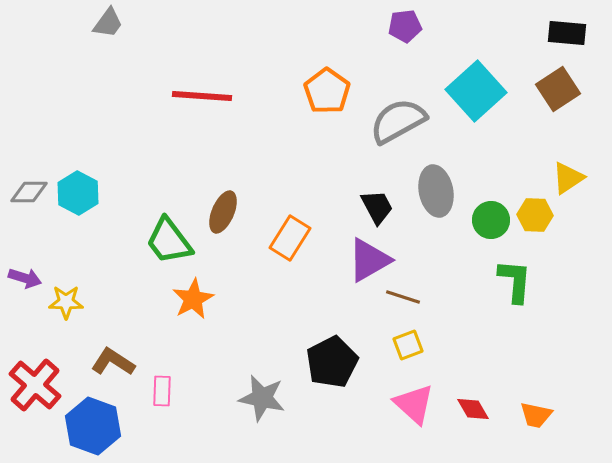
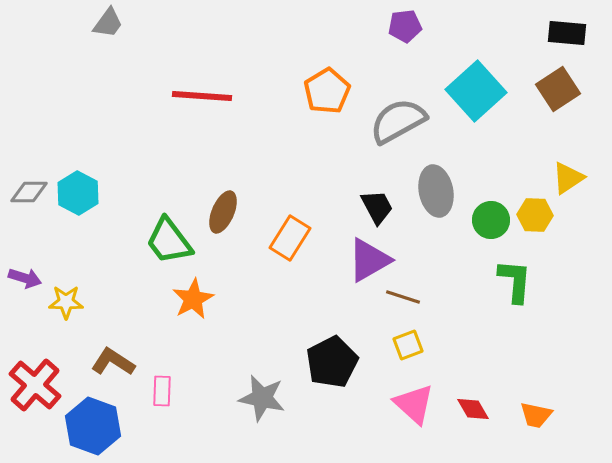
orange pentagon: rotated 6 degrees clockwise
